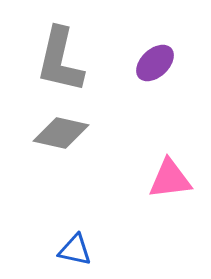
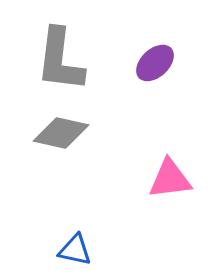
gray L-shape: rotated 6 degrees counterclockwise
